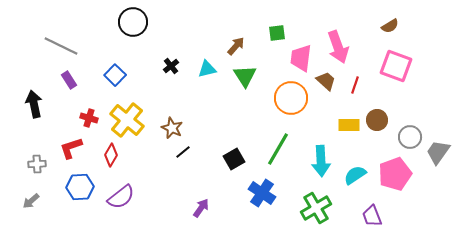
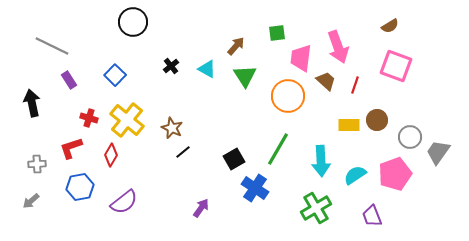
gray line: moved 9 px left
cyan triangle: rotated 42 degrees clockwise
orange circle: moved 3 px left, 2 px up
black arrow: moved 2 px left, 1 px up
blue hexagon: rotated 8 degrees counterclockwise
blue cross: moved 7 px left, 5 px up
purple semicircle: moved 3 px right, 5 px down
